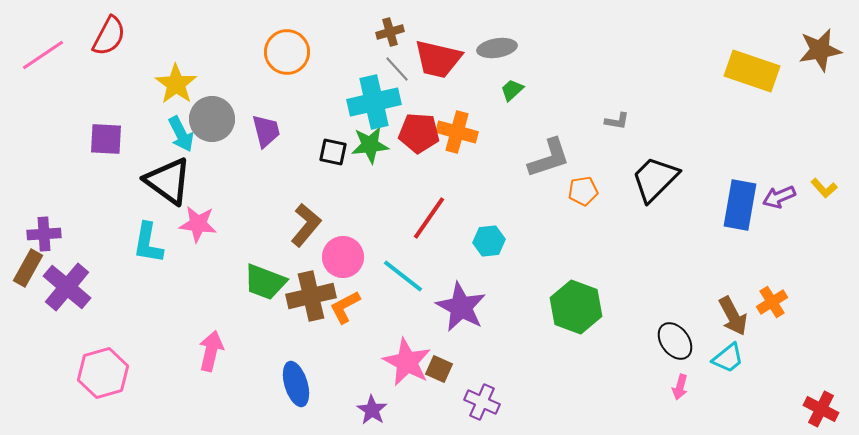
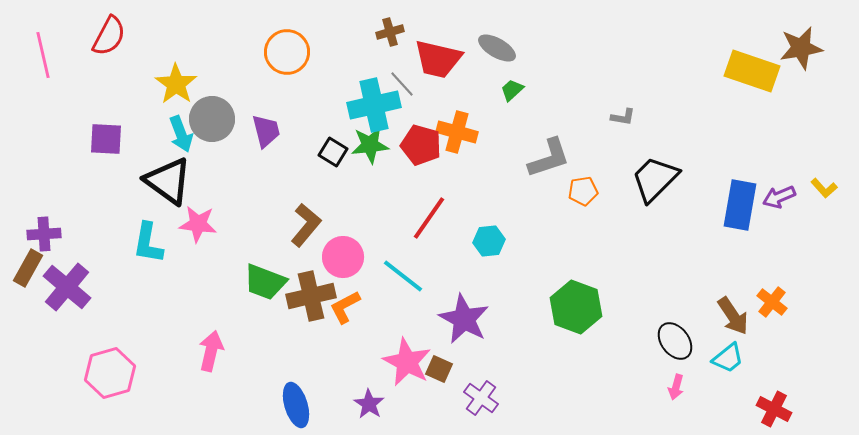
gray ellipse at (497, 48): rotated 39 degrees clockwise
brown star at (820, 50): moved 19 px left, 2 px up
pink line at (43, 55): rotated 69 degrees counterclockwise
gray line at (397, 69): moved 5 px right, 15 px down
cyan cross at (374, 102): moved 3 px down
gray L-shape at (617, 121): moved 6 px right, 4 px up
red pentagon at (419, 133): moved 2 px right, 12 px down; rotated 12 degrees clockwise
cyan arrow at (181, 134): rotated 6 degrees clockwise
black square at (333, 152): rotated 20 degrees clockwise
orange cross at (772, 302): rotated 20 degrees counterclockwise
purple star at (461, 307): moved 3 px right, 12 px down
brown arrow at (733, 316): rotated 6 degrees counterclockwise
pink hexagon at (103, 373): moved 7 px right
blue ellipse at (296, 384): moved 21 px down
pink arrow at (680, 387): moved 4 px left
purple cross at (482, 402): moved 1 px left, 4 px up; rotated 12 degrees clockwise
red cross at (821, 409): moved 47 px left
purple star at (372, 410): moved 3 px left, 6 px up
